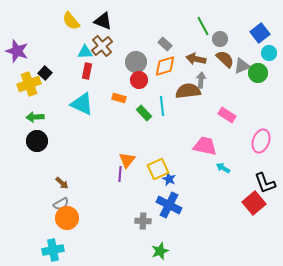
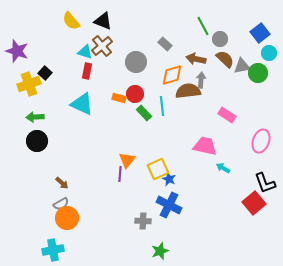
cyan triangle at (85, 52): rotated 21 degrees clockwise
orange diamond at (165, 66): moved 7 px right, 9 px down
gray triangle at (242, 66): rotated 12 degrees clockwise
red circle at (139, 80): moved 4 px left, 14 px down
